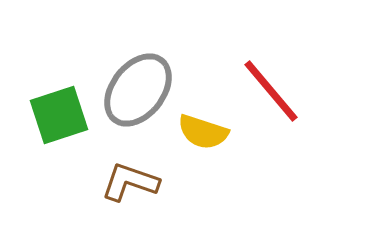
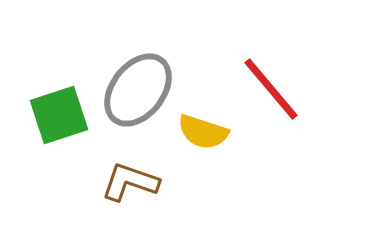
red line: moved 2 px up
